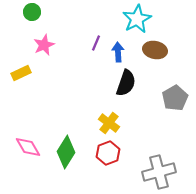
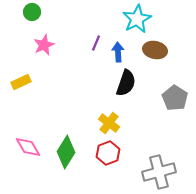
yellow rectangle: moved 9 px down
gray pentagon: rotated 10 degrees counterclockwise
